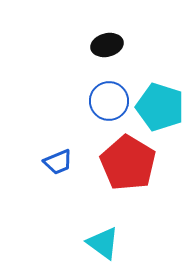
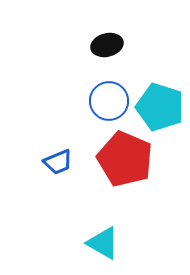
red pentagon: moved 3 px left, 4 px up; rotated 8 degrees counterclockwise
cyan triangle: rotated 6 degrees counterclockwise
